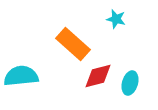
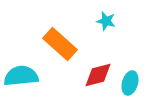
cyan star: moved 10 px left, 2 px down
orange rectangle: moved 13 px left
red diamond: moved 1 px up
